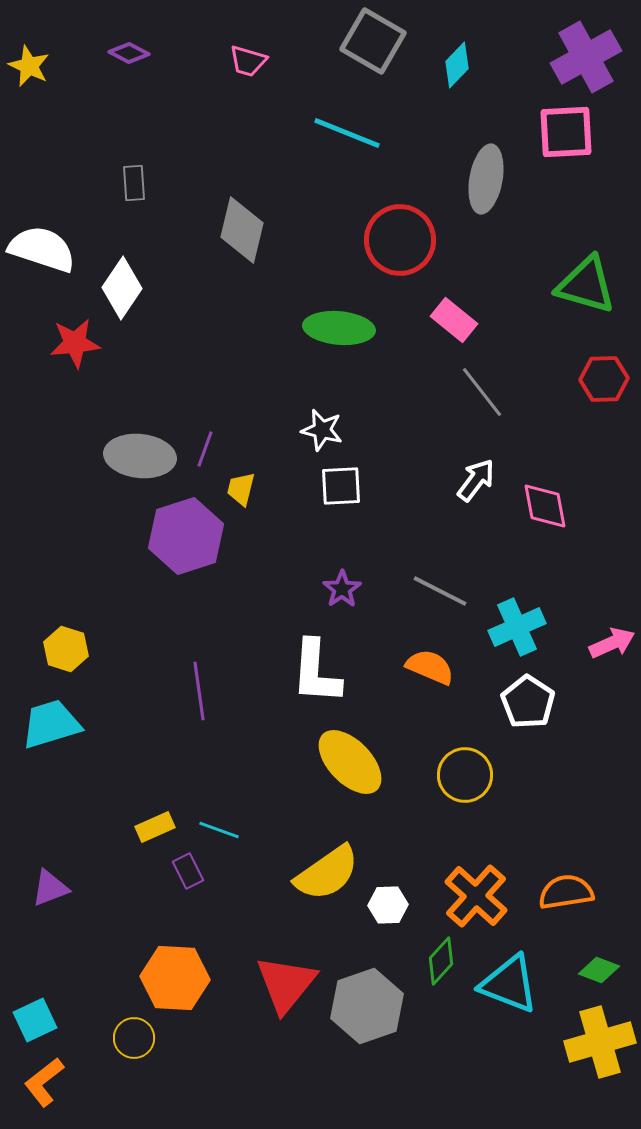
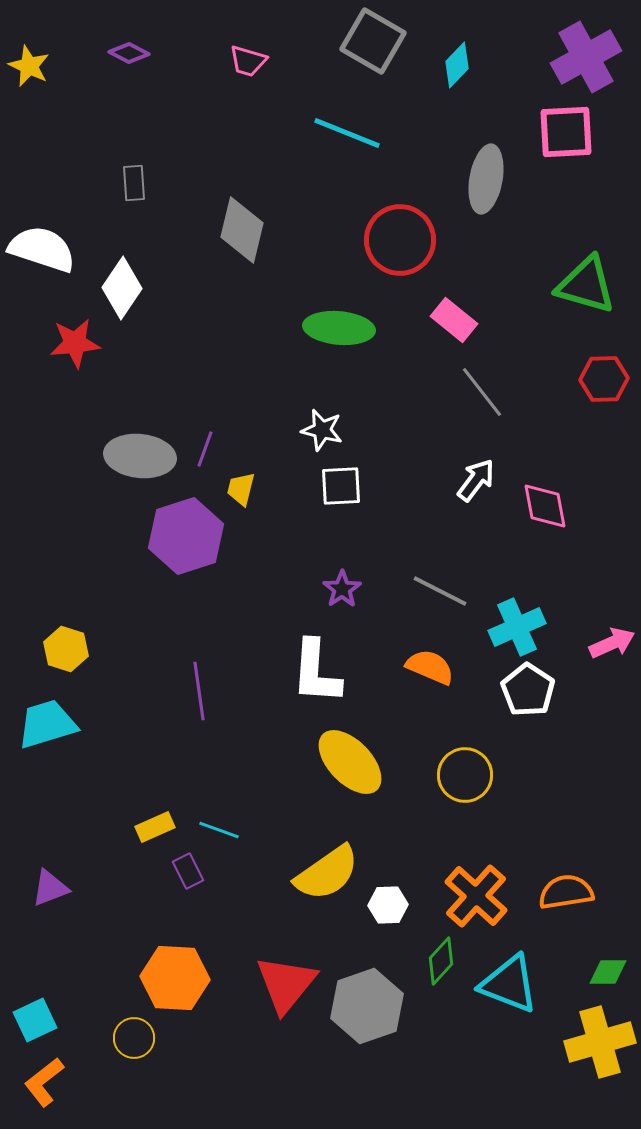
white pentagon at (528, 702): moved 12 px up
cyan trapezoid at (51, 724): moved 4 px left
green diamond at (599, 970): moved 9 px right, 2 px down; rotated 21 degrees counterclockwise
